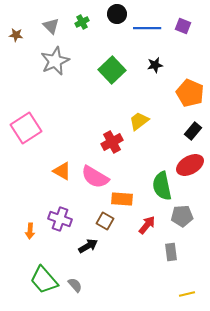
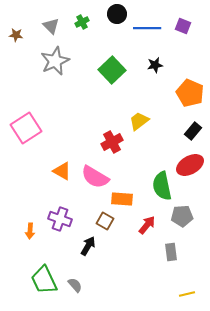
black arrow: rotated 30 degrees counterclockwise
green trapezoid: rotated 16 degrees clockwise
